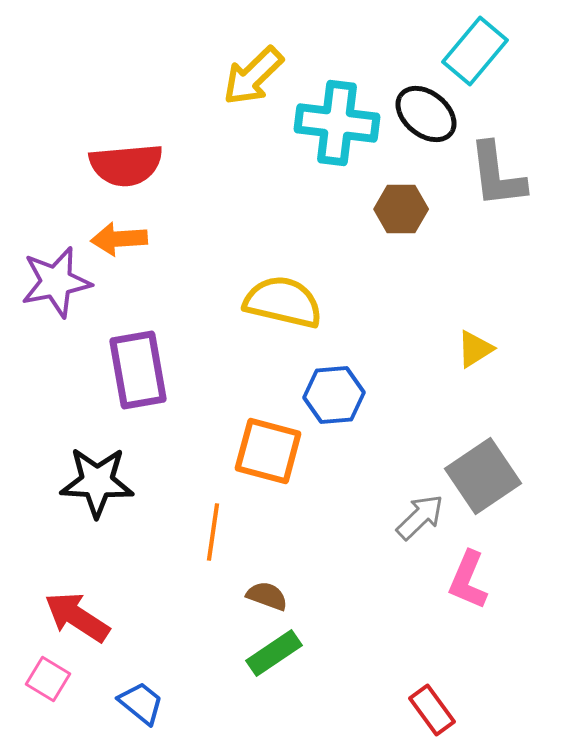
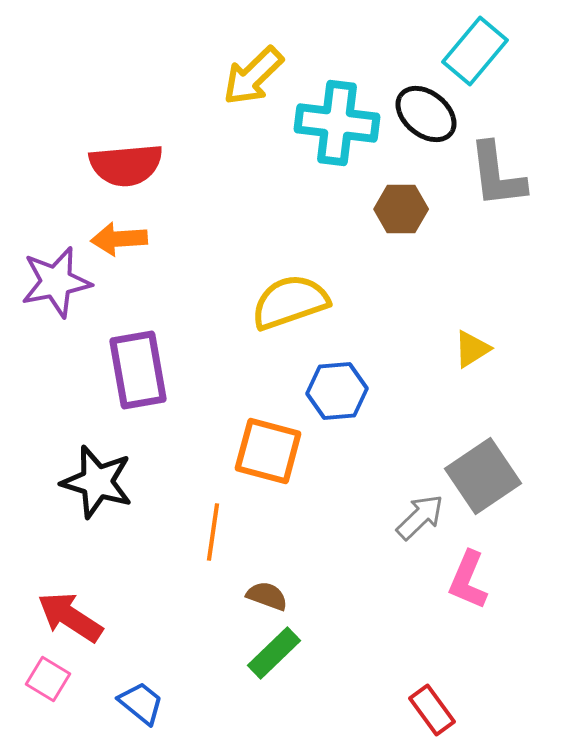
yellow semicircle: moved 7 px right; rotated 32 degrees counterclockwise
yellow triangle: moved 3 px left
blue hexagon: moved 3 px right, 4 px up
black star: rotated 14 degrees clockwise
red arrow: moved 7 px left
green rectangle: rotated 10 degrees counterclockwise
